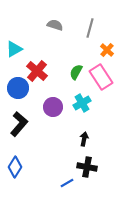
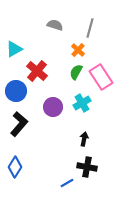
orange cross: moved 29 px left
blue circle: moved 2 px left, 3 px down
